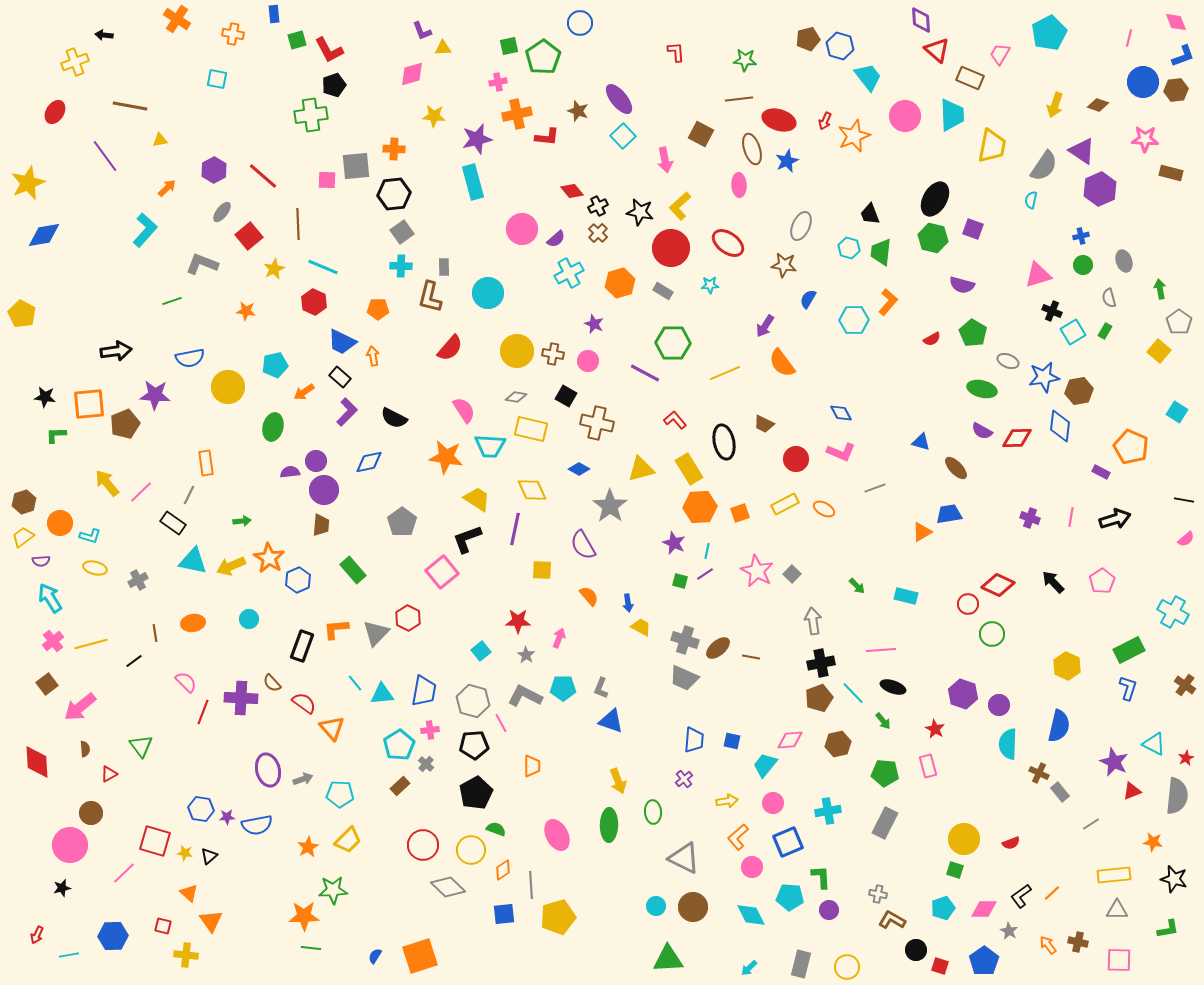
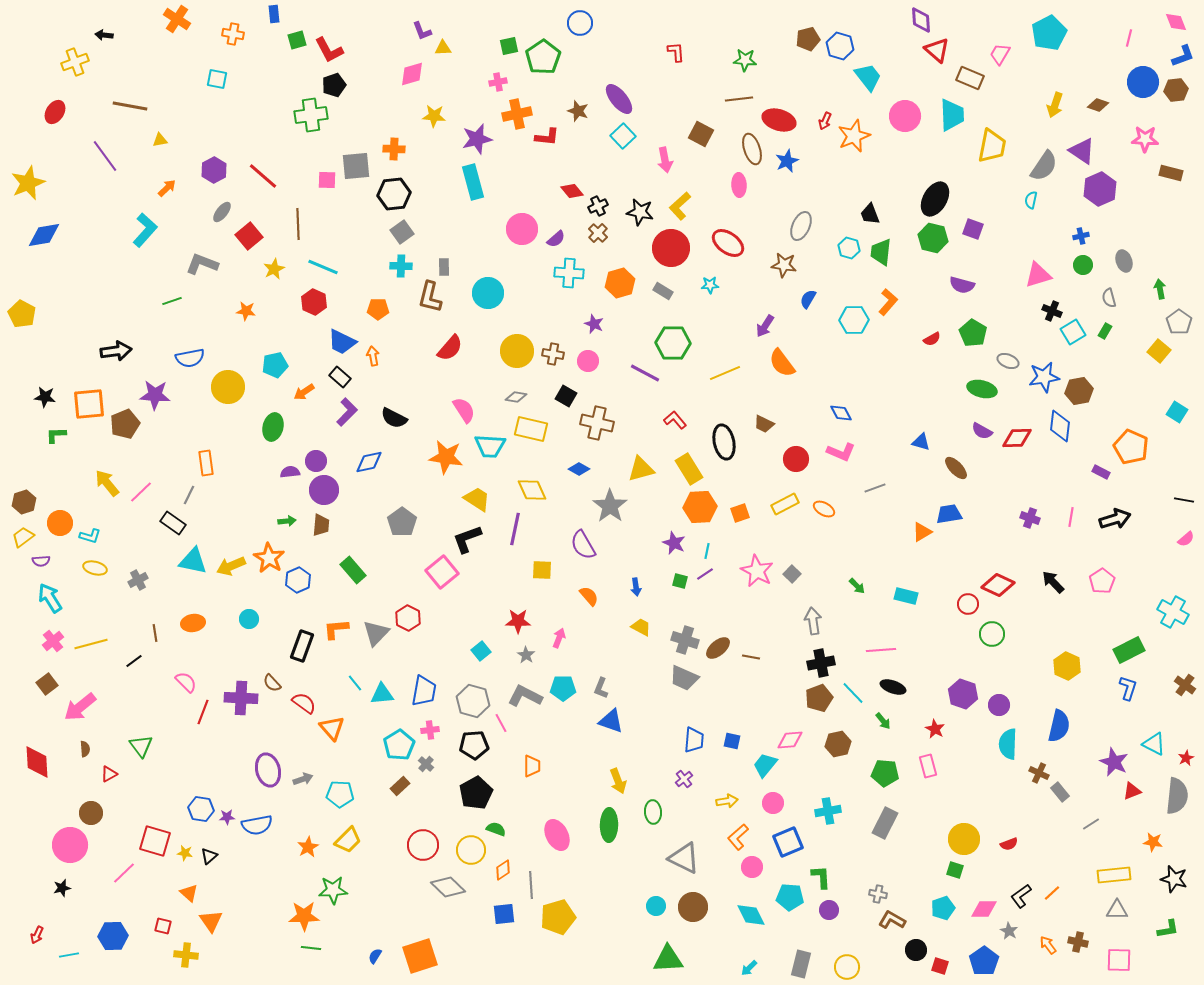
cyan cross at (569, 273): rotated 32 degrees clockwise
green arrow at (242, 521): moved 45 px right
blue arrow at (628, 603): moved 8 px right, 16 px up
red semicircle at (1011, 843): moved 2 px left, 1 px down
